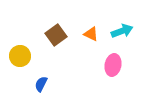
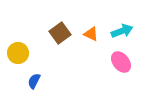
brown square: moved 4 px right, 2 px up
yellow circle: moved 2 px left, 3 px up
pink ellipse: moved 8 px right, 3 px up; rotated 50 degrees counterclockwise
blue semicircle: moved 7 px left, 3 px up
